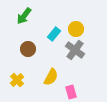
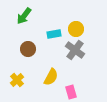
cyan rectangle: rotated 40 degrees clockwise
